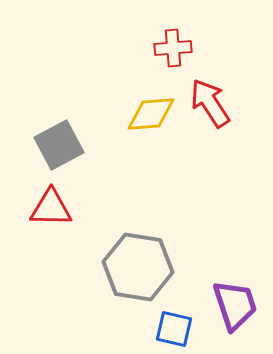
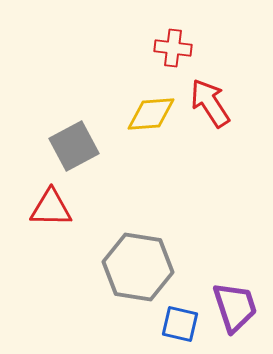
red cross: rotated 12 degrees clockwise
gray square: moved 15 px right, 1 px down
purple trapezoid: moved 2 px down
blue square: moved 6 px right, 5 px up
